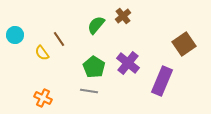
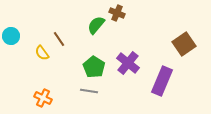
brown cross: moved 6 px left, 3 px up; rotated 28 degrees counterclockwise
cyan circle: moved 4 px left, 1 px down
